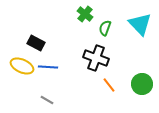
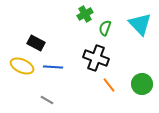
green cross: rotated 21 degrees clockwise
blue line: moved 5 px right
